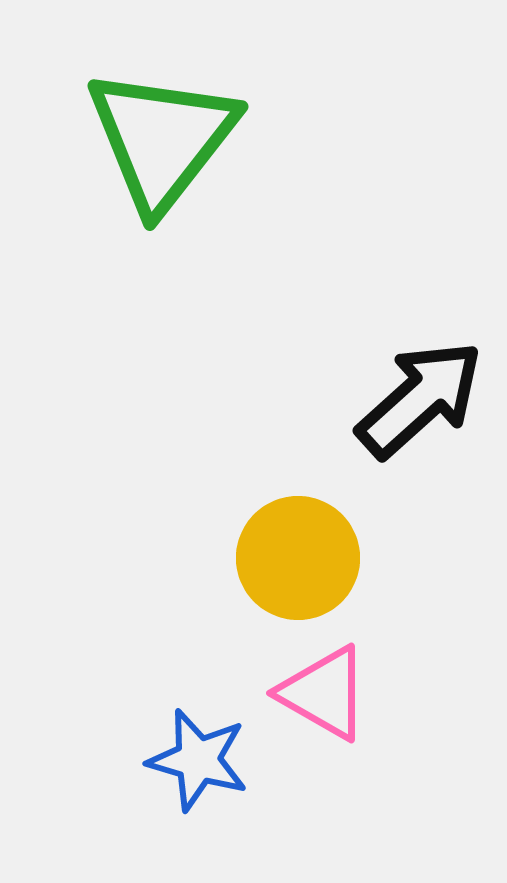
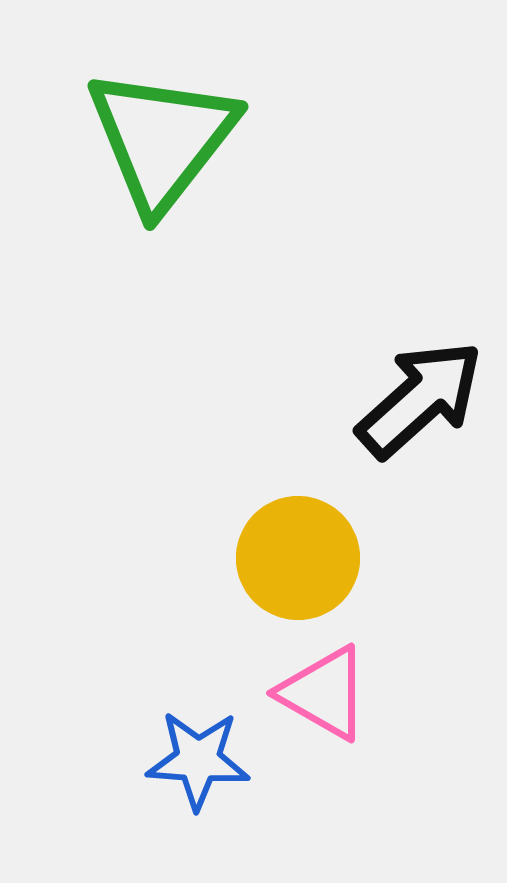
blue star: rotated 12 degrees counterclockwise
